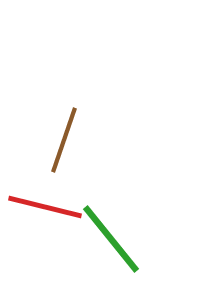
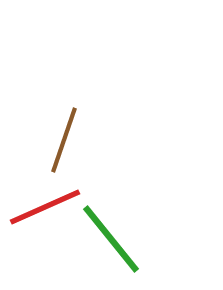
red line: rotated 38 degrees counterclockwise
